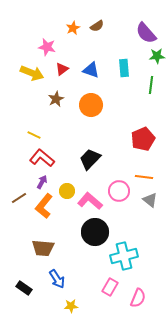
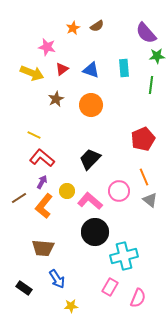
orange line: rotated 60 degrees clockwise
